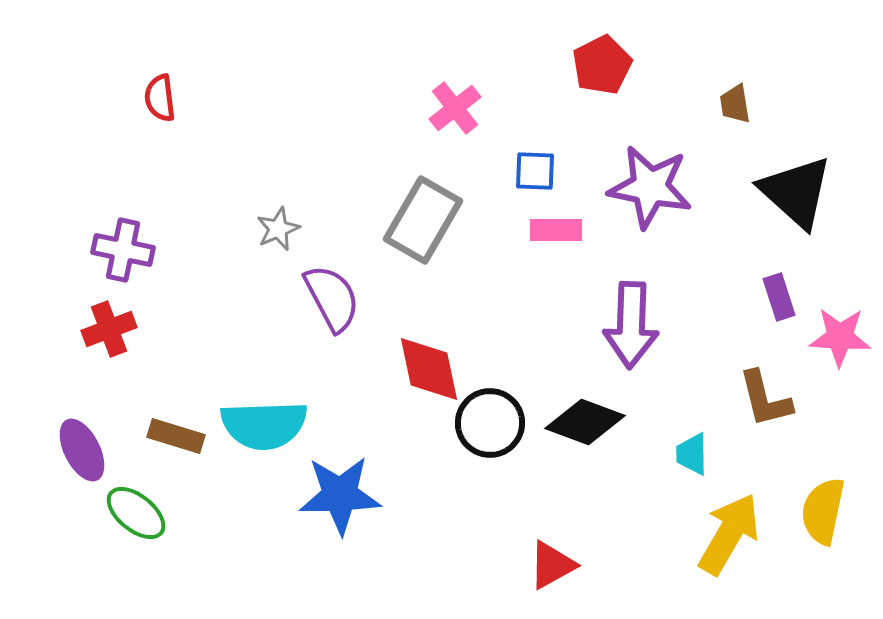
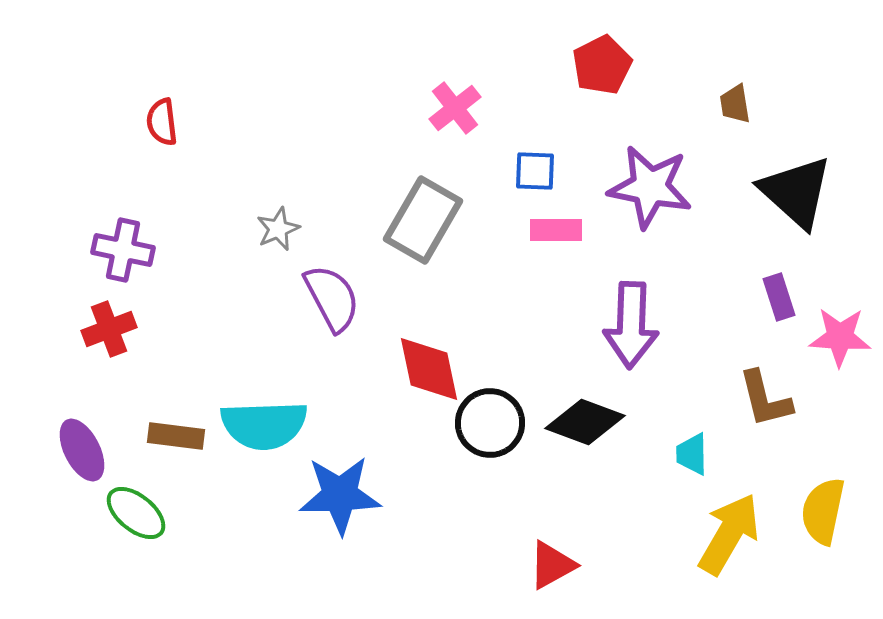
red semicircle: moved 2 px right, 24 px down
brown rectangle: rotated 10 degrees counterclockwise
